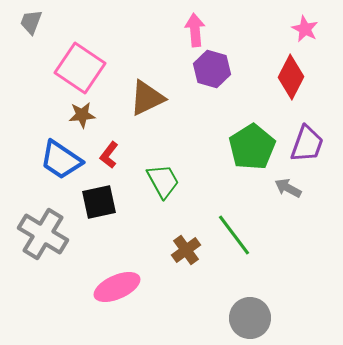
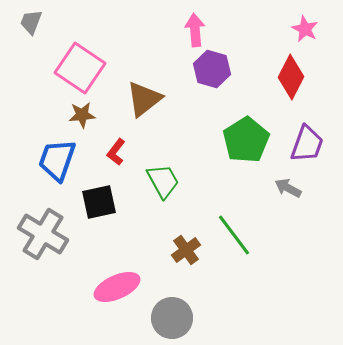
brown triangle: moved 3 px left, 1 px down; rotated 12 degrees counterclockwise
green pentagon: moved 6 px left, 7 px up
red L-shape: moved 7 px right, 3 px up
blue trapezoid: moved 4 px left; rotated 75 degrees clockwise
gray circle: moved 78 px left
